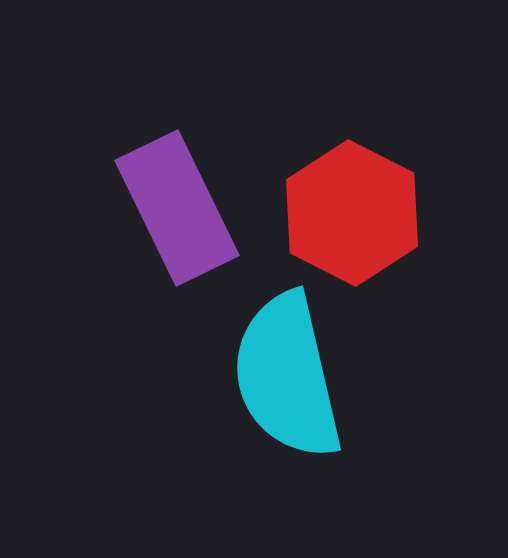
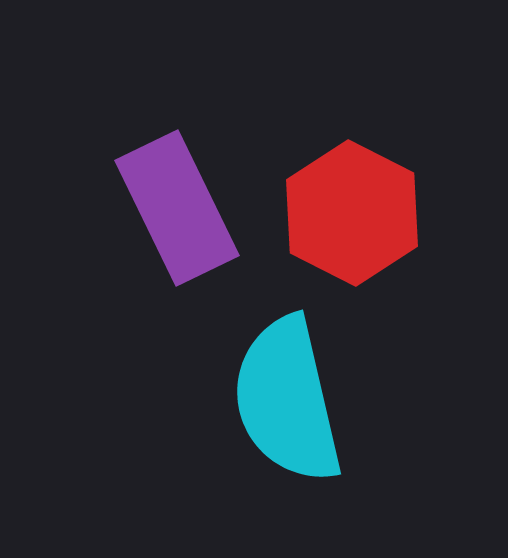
cyan semicircle: moved 24 px down
